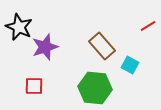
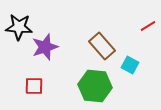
black star: rotated 20 degrees counterclockwise
green hexagon: moved 2 px up
